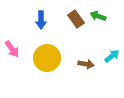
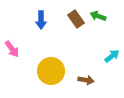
yellow circle: moved 4 px right, 13 px down
brown arrow: moved 16 px down
